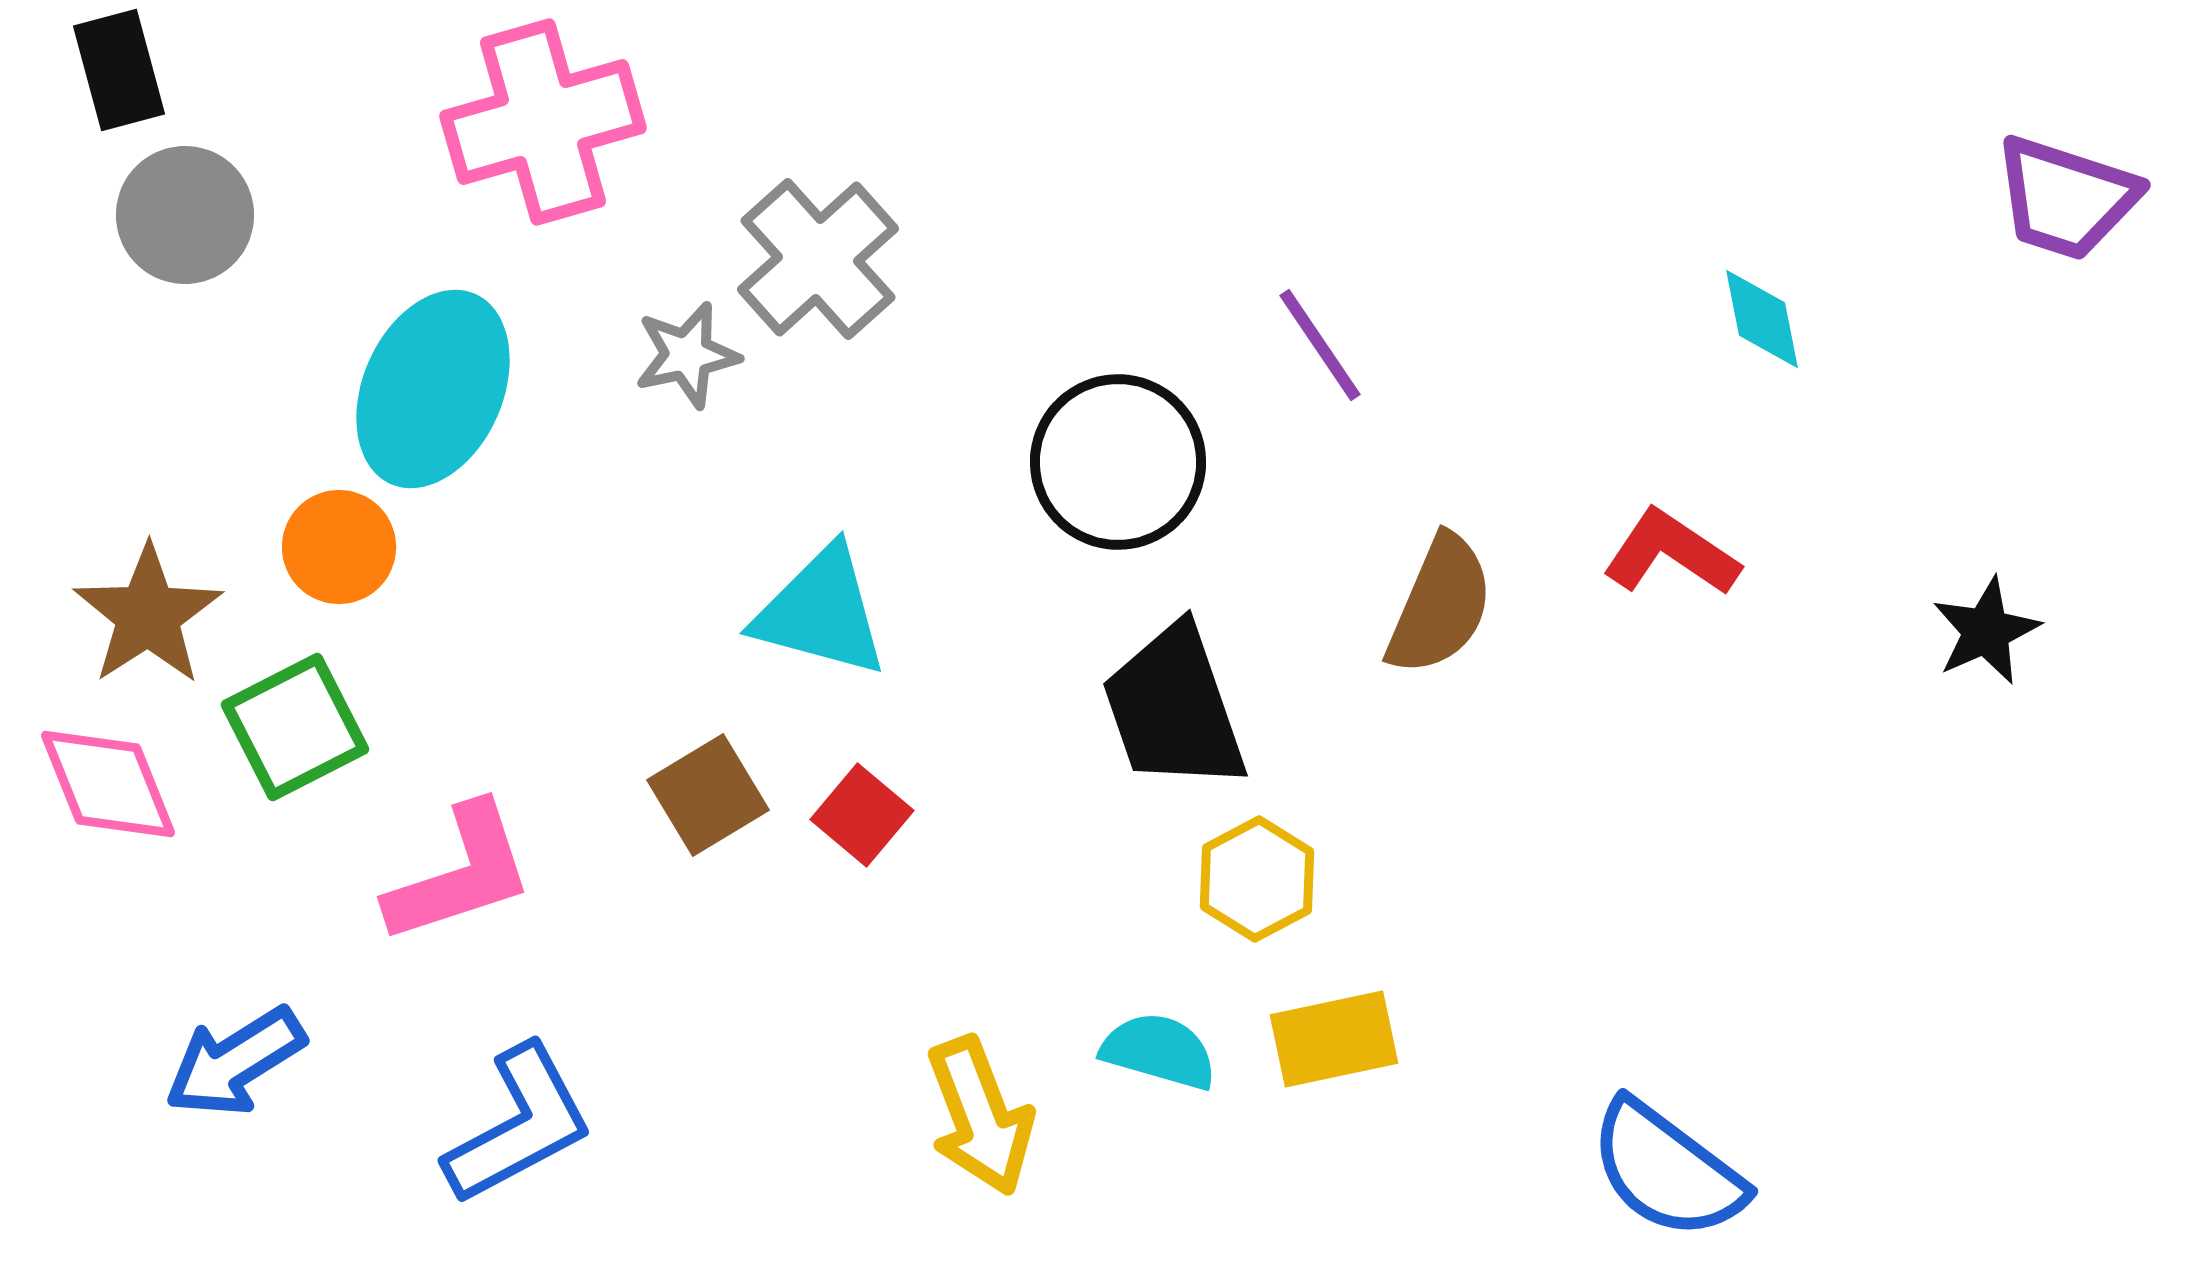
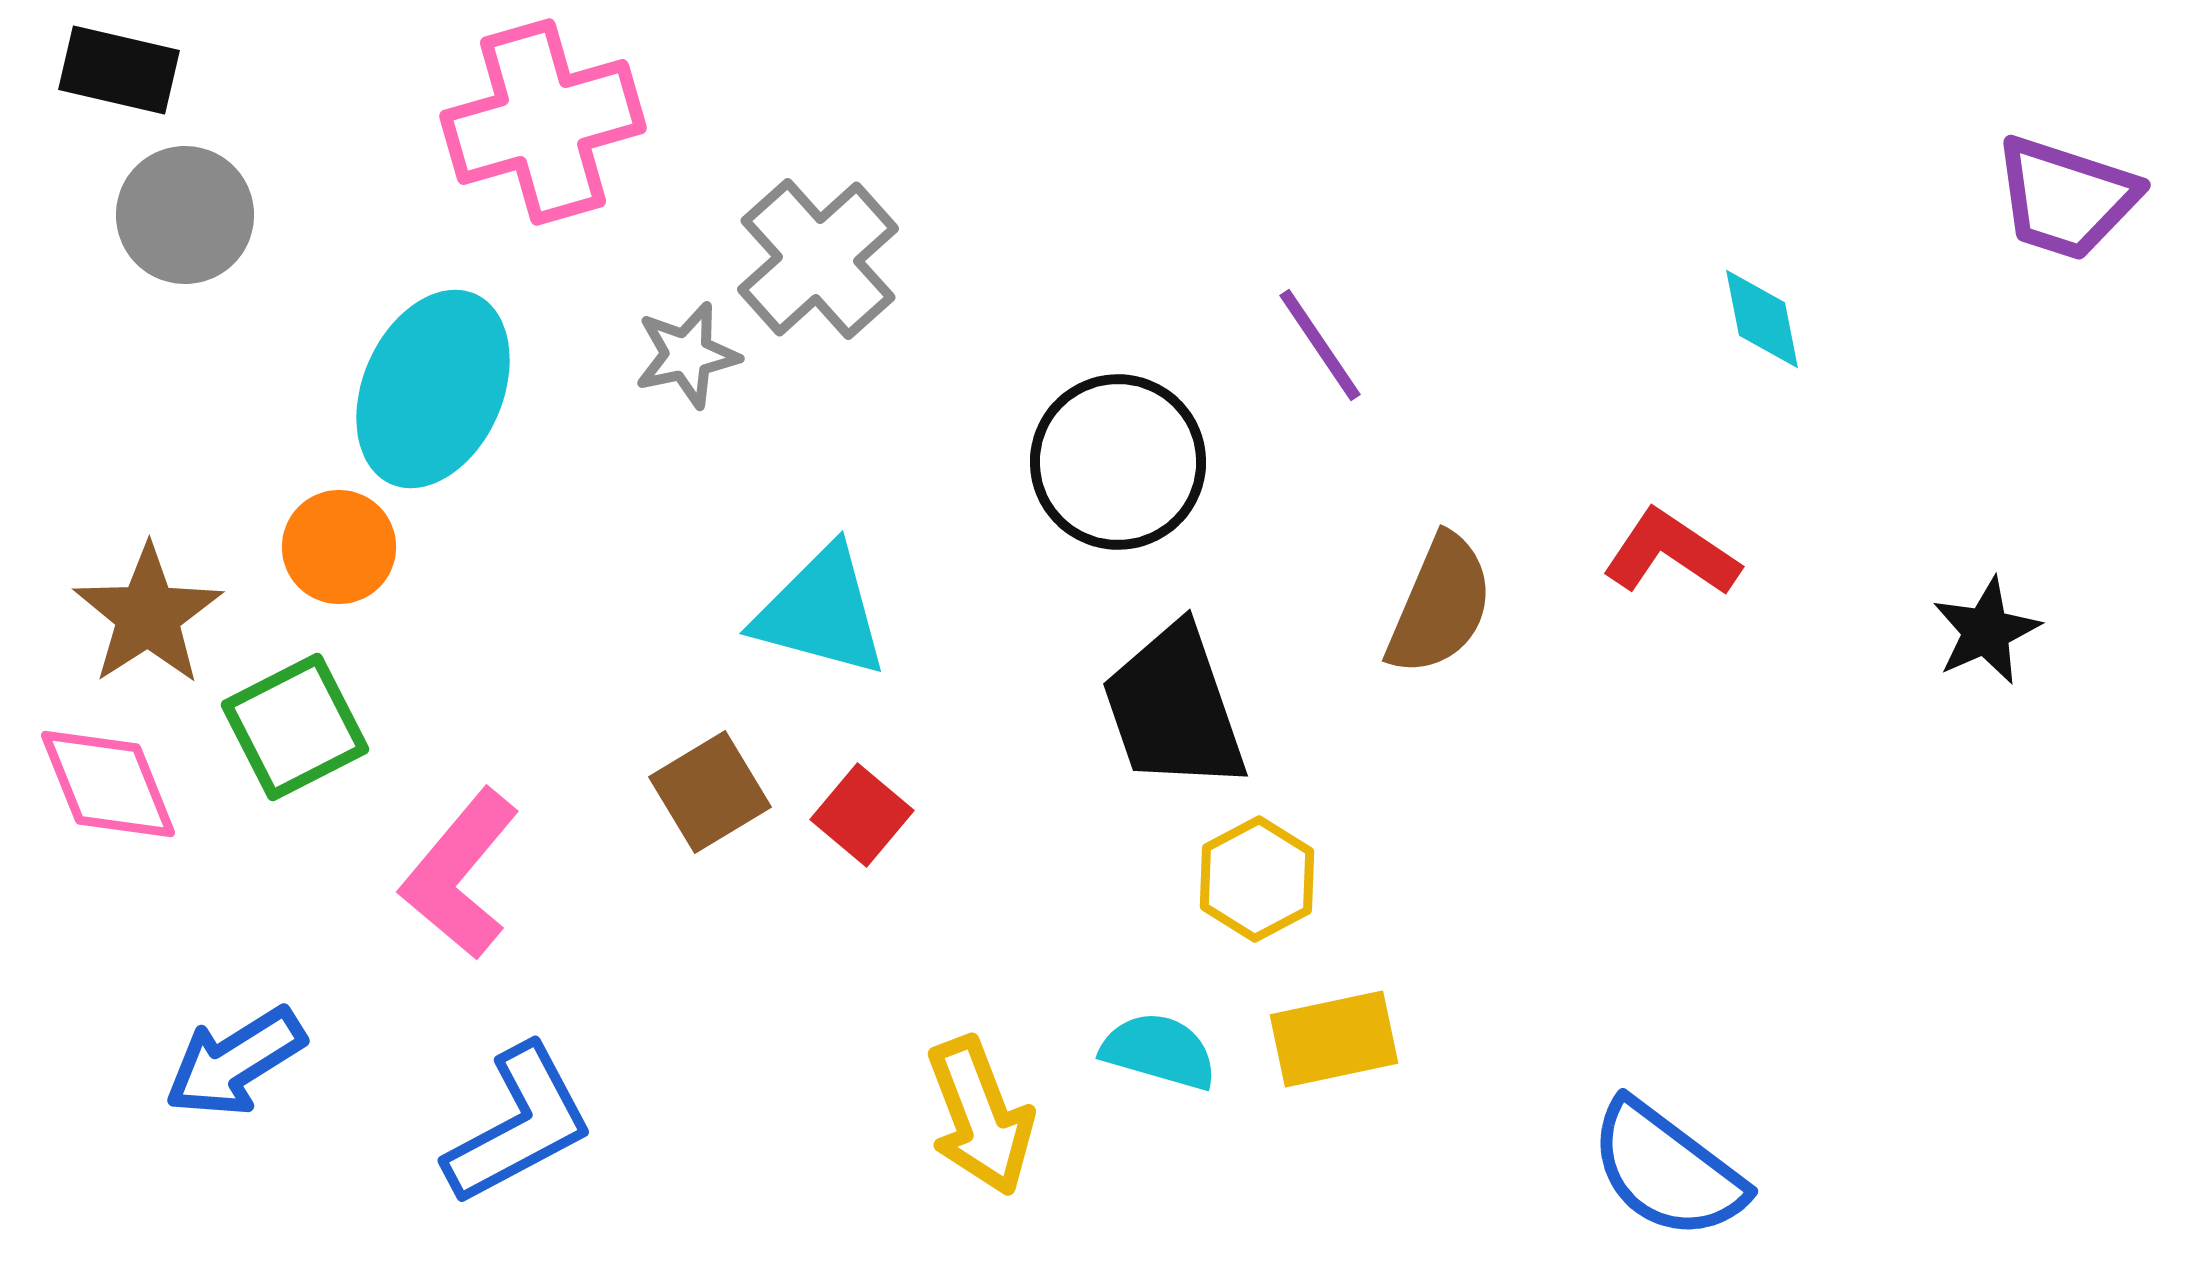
black rectangle: rotated 62 degrees counterclockwise
brown square: moved 2 px right, 3 px up
pink L-shape: rotated 148 degrees clockwise
